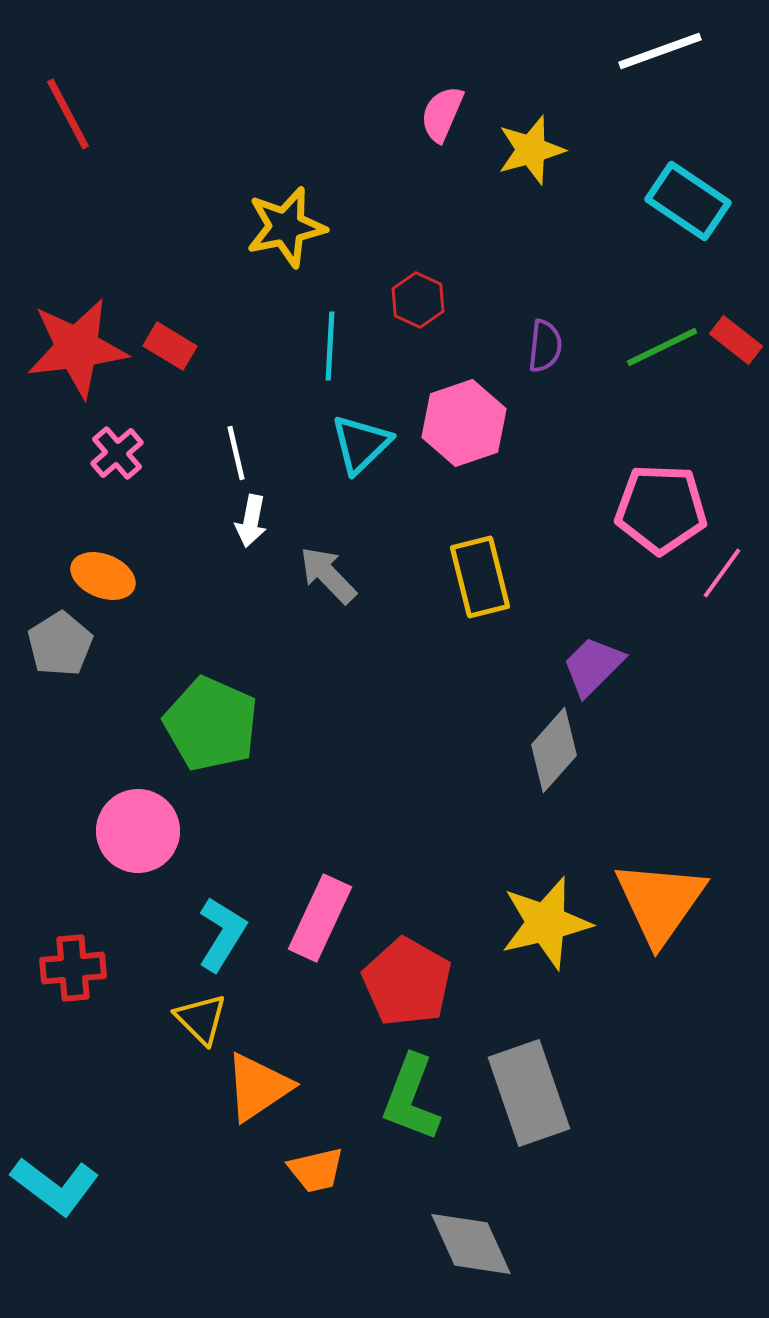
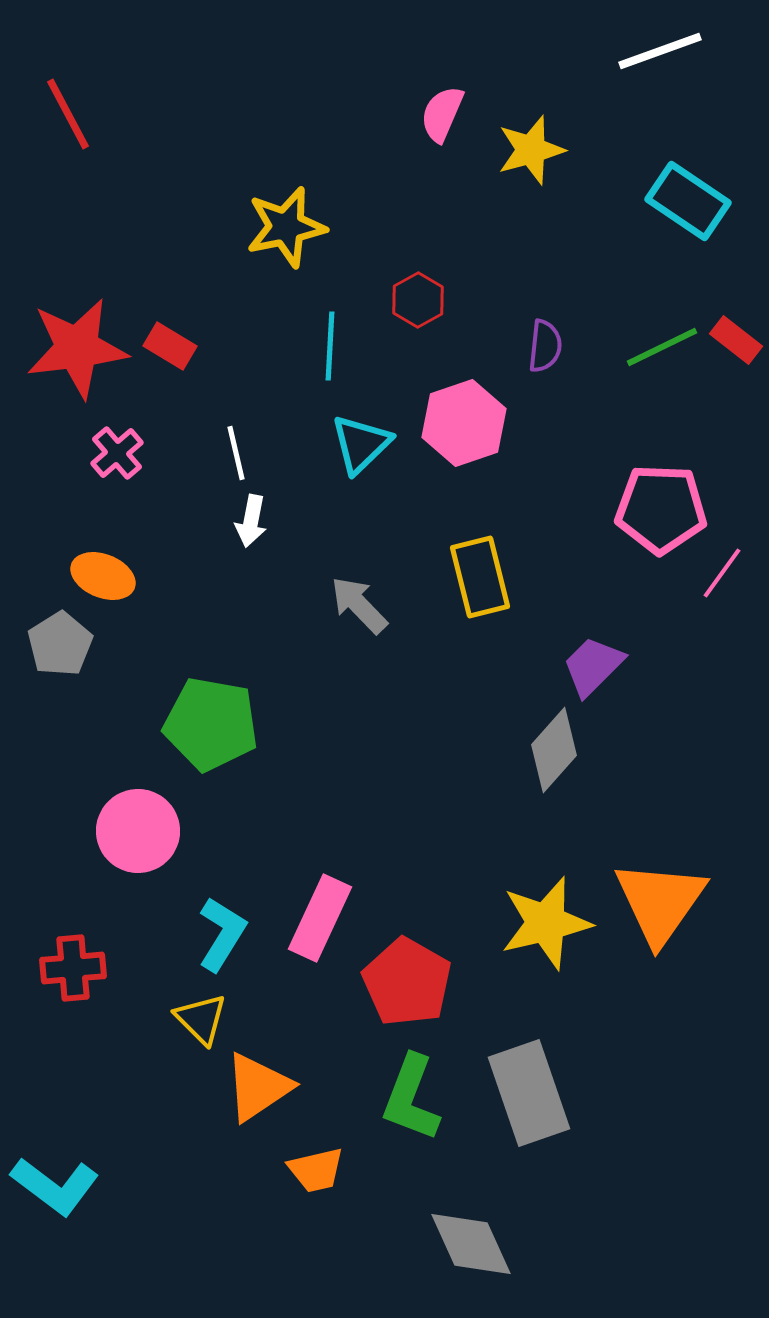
red hexagon at (418, 300): rotated 6 degrees clockwise
gray arrow at (328, 575): moved 31 px right, 30 px down
green pentagon at (211, 724): rotated 14 degrees counterclockwise
